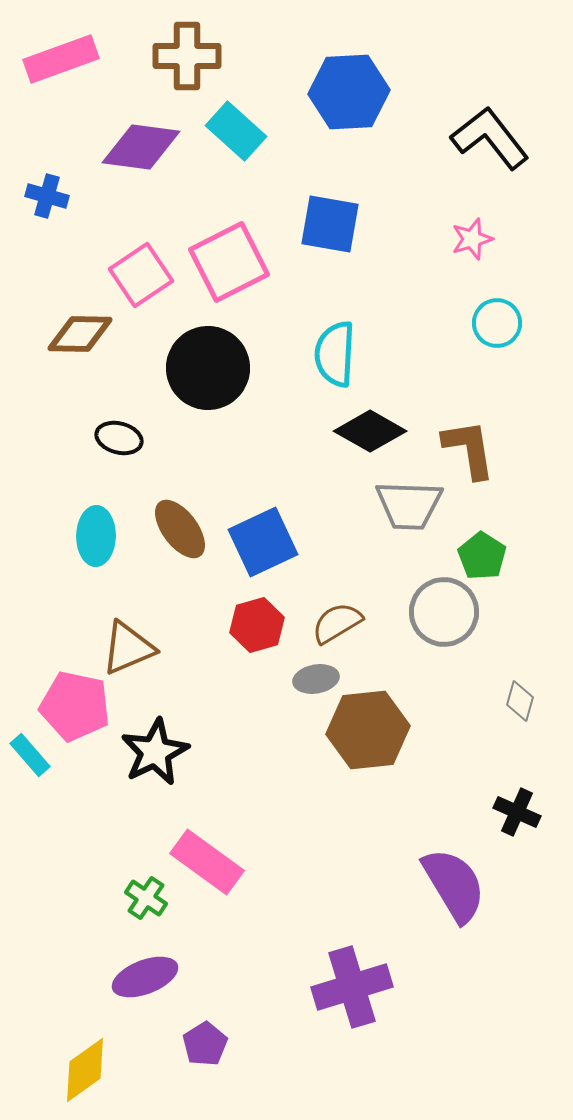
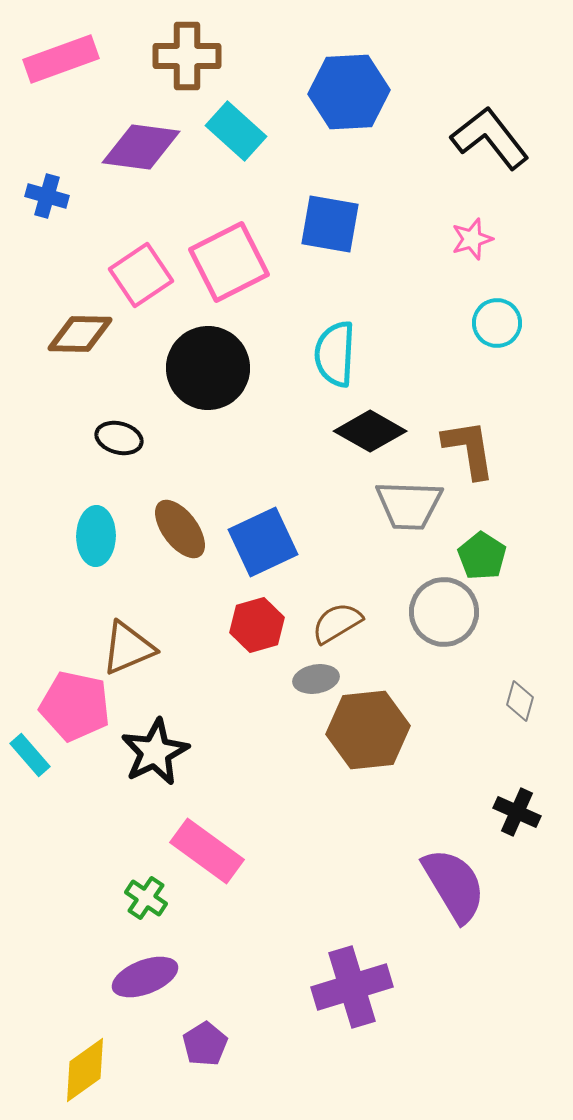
pink rectangle at (207, 862): moved 11 px up
